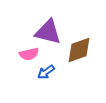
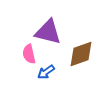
brown diamond: moved 2 px right, 4 px down
pink semicircle: rotated 90 degrees clockwise
